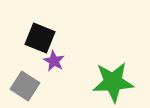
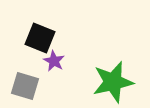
green star: rotated 9 degrees counterclockwise
gray square: rotated 16 degrees counterclockwise
